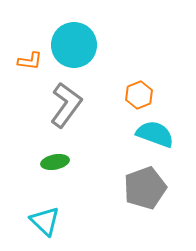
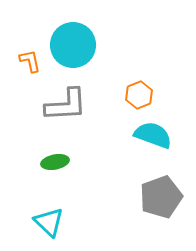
cyan circle: moved 1 px left
orange L-shape: rotated 110 degrees counterclockwise
gray L-shape: rotated 51 degrees clockwise
cyan semicircle: moved 2 px left, 1 px down
gray pentagon: moved 16 px right, 9 px down
cyan triangle: moved 4 px right, 1 px down
